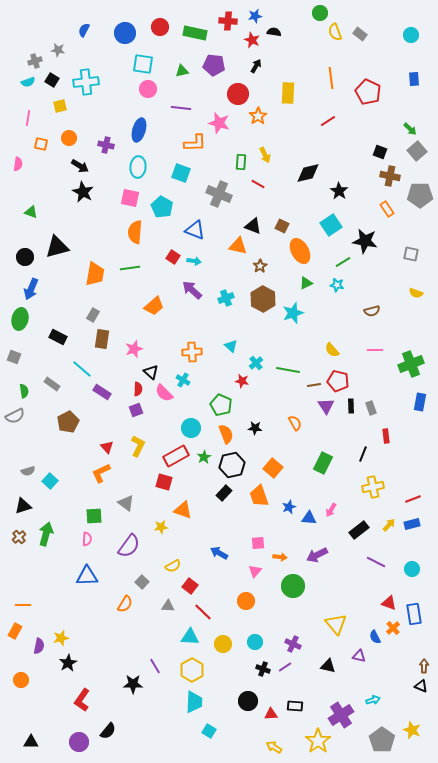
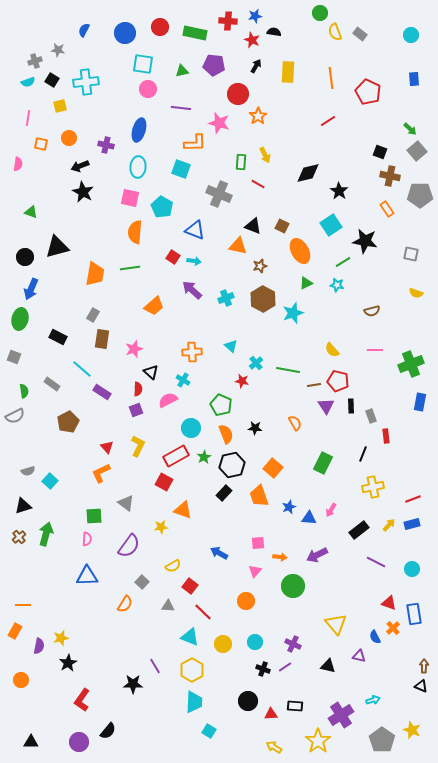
yellow rectangle at (288, 93): moved 21 px up
black arrow at (80, 166): rotated 126 degrees clockwise
cyan square at (181, 173): moved 4 px up
brown star at (260, 266): rotated 16 degrees clockwise
pink semicircle at (164, 393): moved 4 px right, 7 px down; rotated 108 degrees clockwise
gray rectangle at (371, 408): moved 8 px down
red square at (164, 482): rotated 12 degrees clockwise
cyan triangle at (190, 637): rotated 18 degrees clockwise
